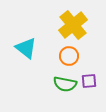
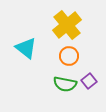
yellow cross: moved 6 px left
purple square: rotated 35 degrees counterclockwise
